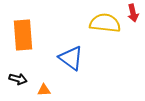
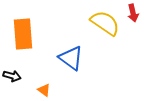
yellow semicircle: rotated 28 degrees clockwise
orange rectangle: moved 1 px up
black arrow: moved 6 px left, 3 px up
orange triangle: rotated 40 degrees clockwise
